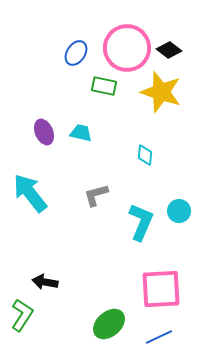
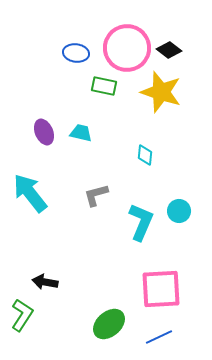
blue ellipse: rotated 65 degrees clockwise
